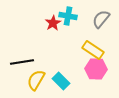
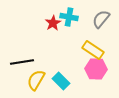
cyan cross: moved 1 px right, 1 px down
